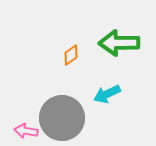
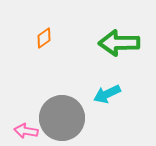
orange diamond: moved 27 px left, 17 px up
